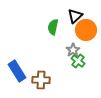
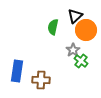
green cross: moved 3 px right
blue rectangle: rotated 40 degrees clockwise
